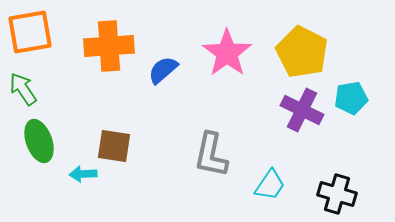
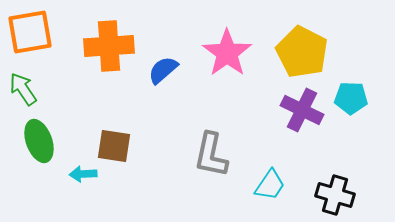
cyan pentagon: rotated 12 degrees clockwise
black cross: moved 2 px left, 1 px down
